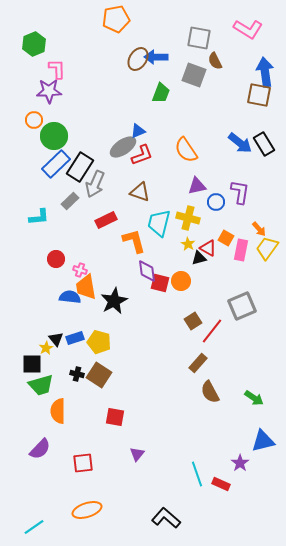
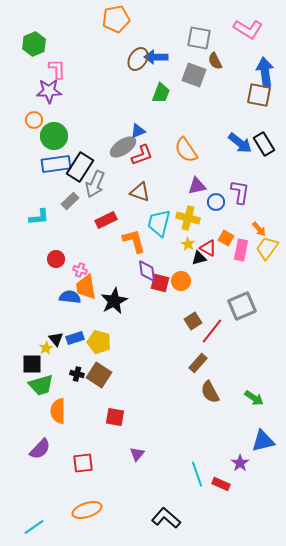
blue rectangle at (56, 164): rotated 36 degrees clockwise
